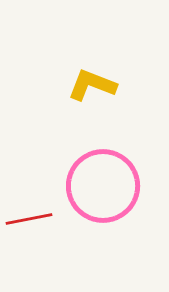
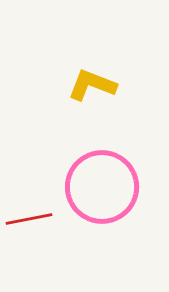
pink circle: moved 1 px left, 1 px down
